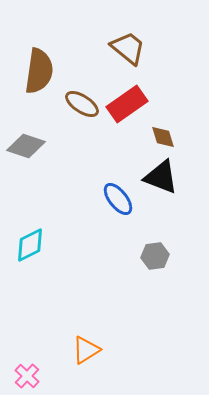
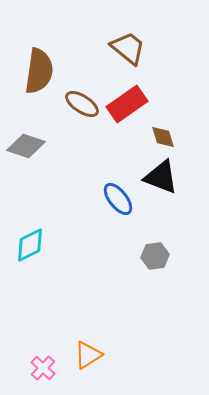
orange triangle: moved 2 px right, 5 px down
pink cross: moved 16 px right, 8 px up
